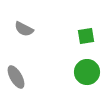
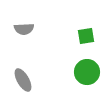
gray semicircle: rotated 30 degrees counterclockwise
gray ellipse: moved 7 px right, 3 px down
